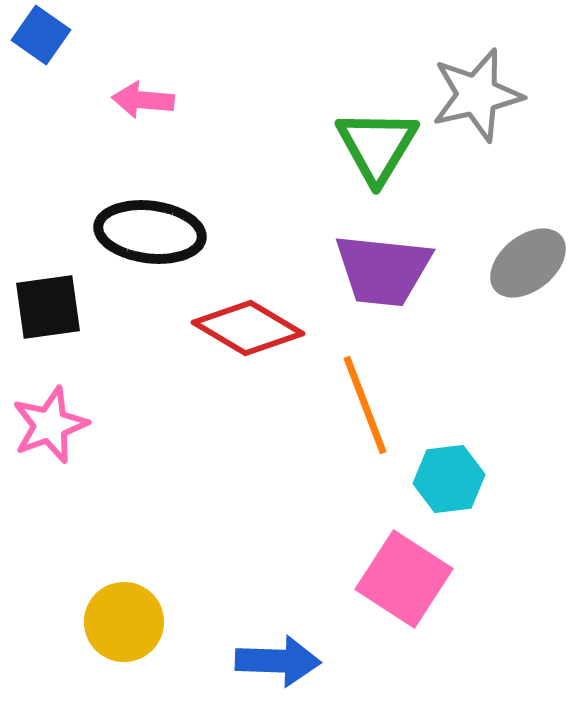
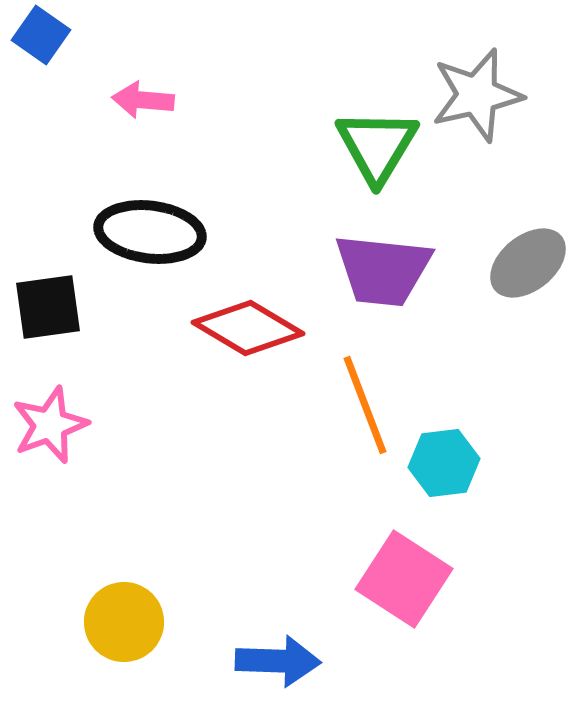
cyan hexagon: moved 5 px left, 16 px up
